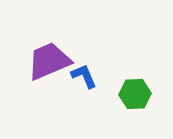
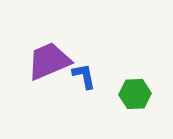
blue L-shape: rotated 12 degrees clockwise
